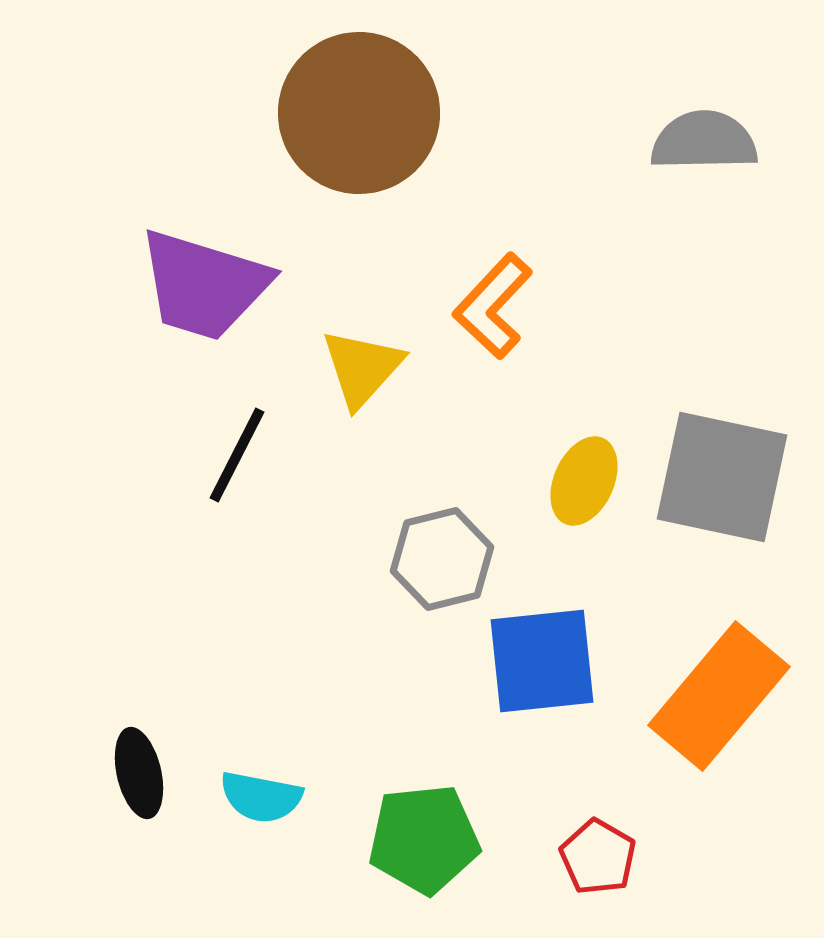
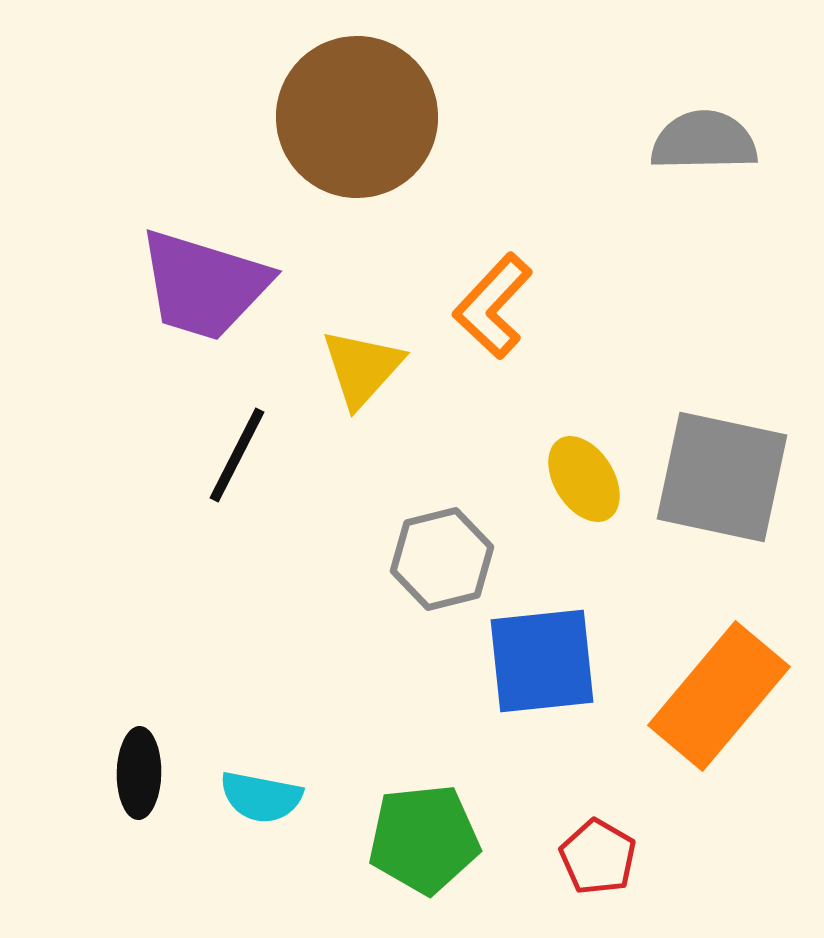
brown circle: moved 2 px left, 4 px down
yellow ellipse: moved 2 px up; rotated 56 degrees counterclockwise
black ellipse: rotated 14 degrees clockwise
